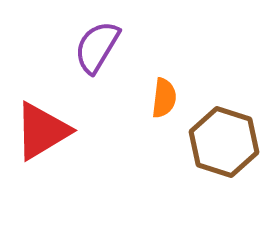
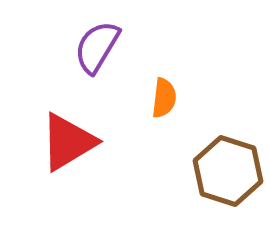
red triangle: moved 26 px right, 11 px down
brown hexagon: moved 4 px right, 29 px down
